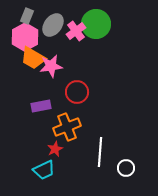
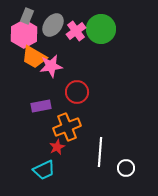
green circle: moved 5 px right, 5 px down
pink hexagon: moved 1 px left, 3 px up
orange trapezoid: moved 1 px right, 1 px up
red star: moved 2 px right, 2 px up
